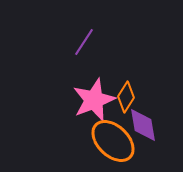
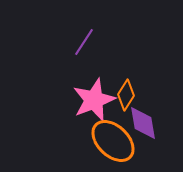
orange diamond: moved 2 px up
purple diamond: moved 2 px up
